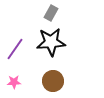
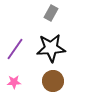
black star: moved 6 px down
